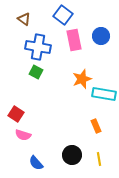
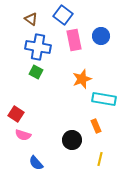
brown triangle: moved 7 px right
cyan rectangle: moved 5 px down
black circle: moved 15 px up
yellow line: moved 1 px right; rotated 24 degrees clockwise
